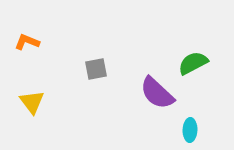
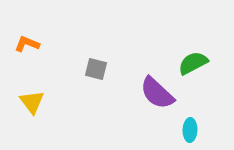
orange L-shape: moved 2 px down
gray square: rotated 25 degrees clockwise
